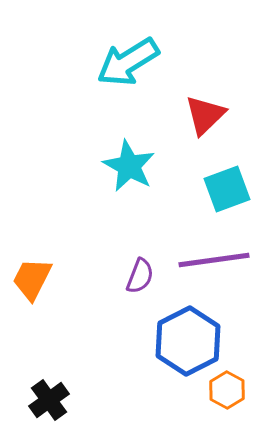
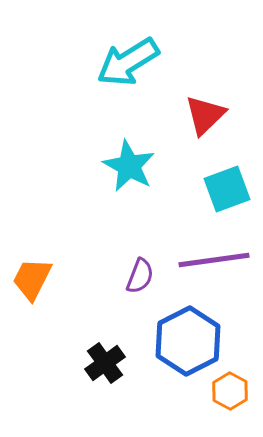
orange hexagon: moved 3 px right, 1 px down
black cross: moved 56 px right, 37 px up
